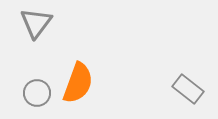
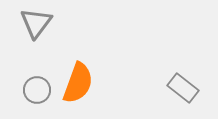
gray rectangle: moved 5 px left, 1 px up
gray circle: moved 3 px up
